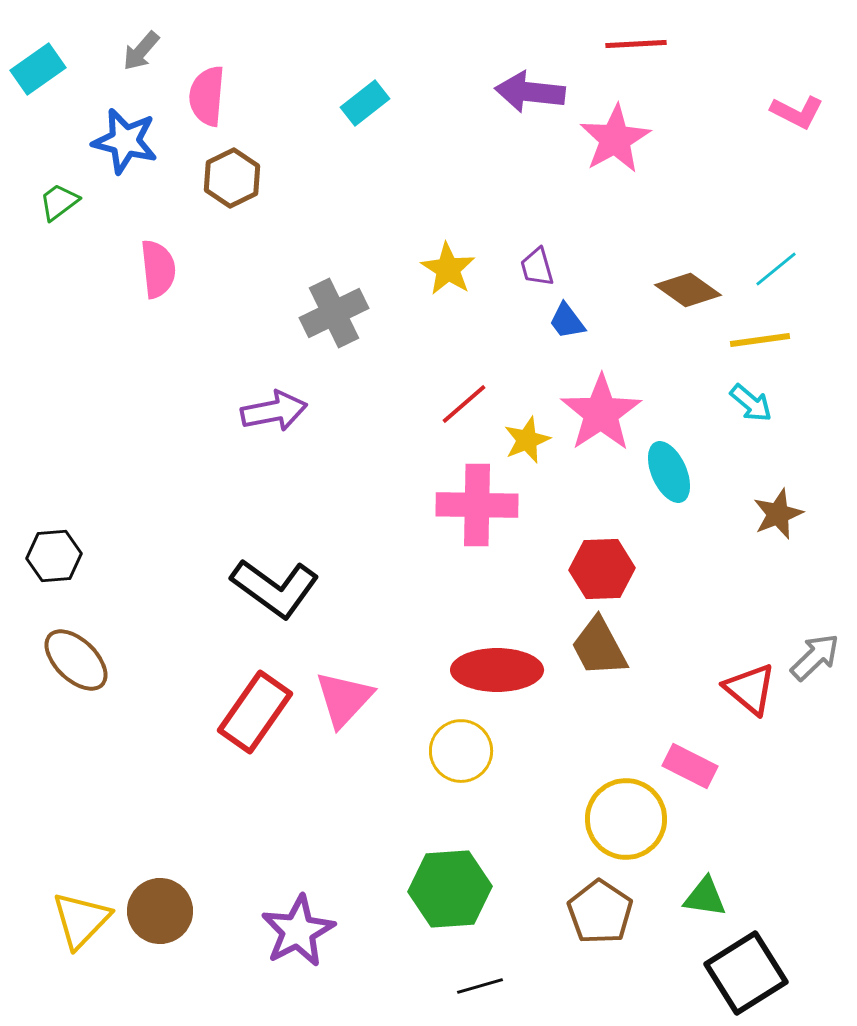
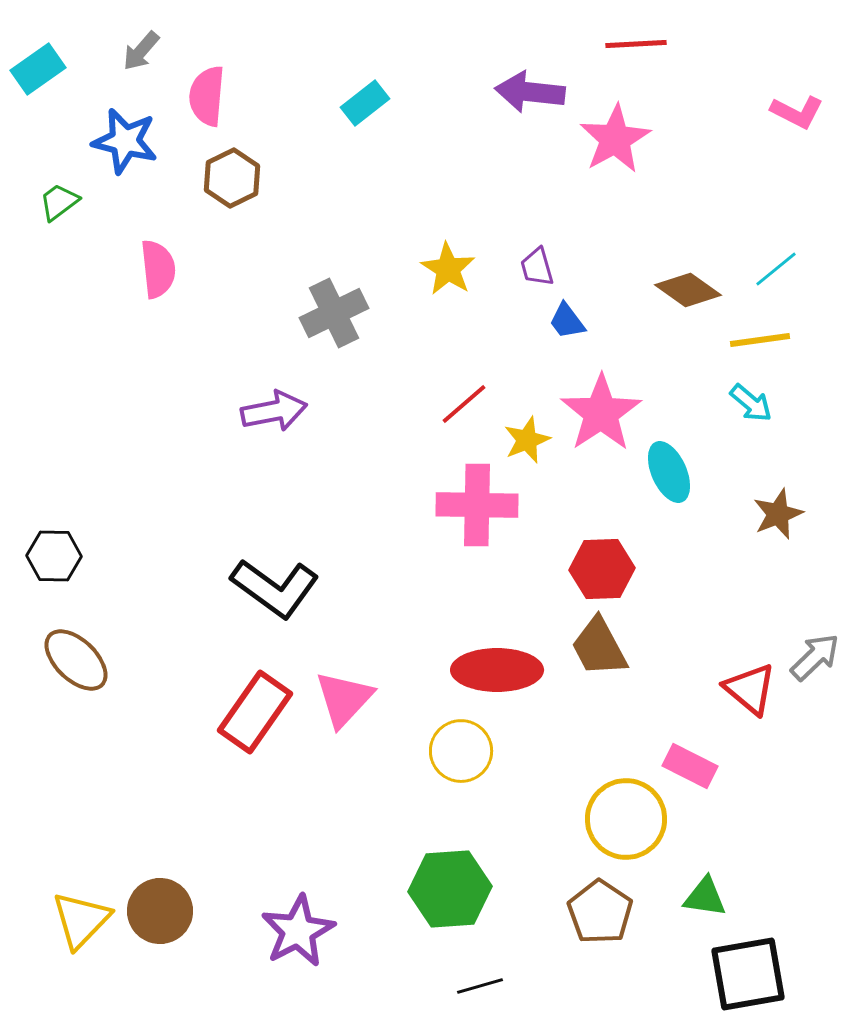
black hexagon at (54, 556): rotated 6 degrees clockwise
black square at (746, 973): moved 2 px right, 1 px down; rotated 22 degrees clockwise
